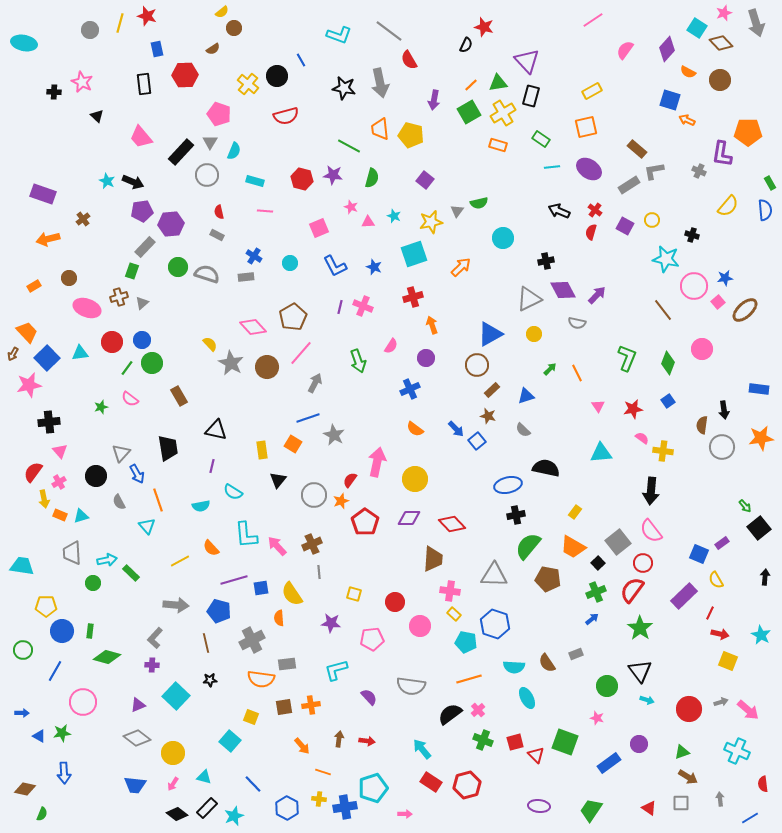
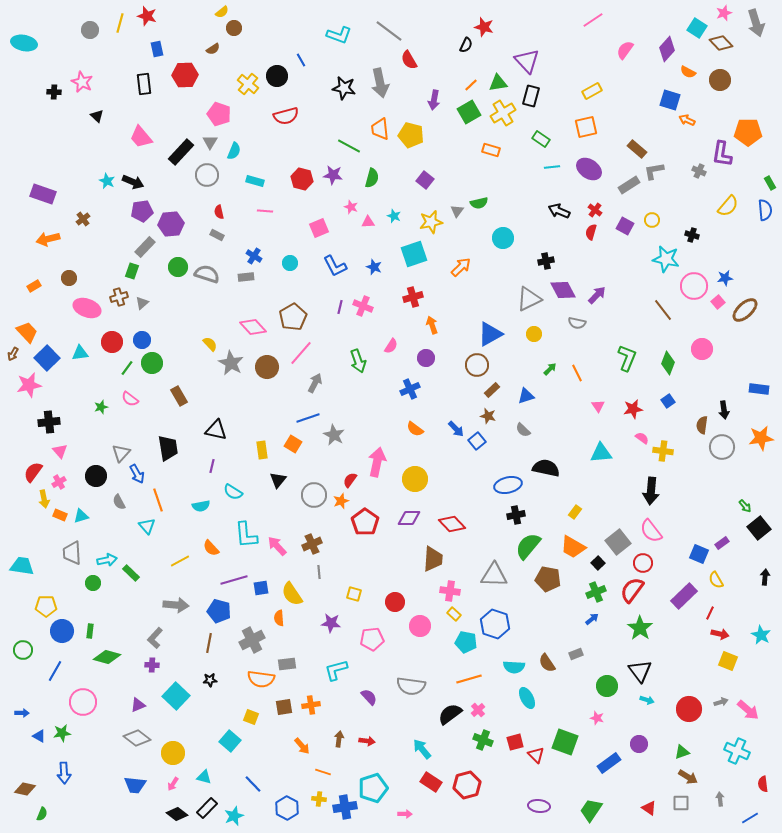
orange rectangle at (498, 145): moved 7 px left, 5 px down
brown line at (206, 643): moved 3 px right; rotated 24 degrees clockwise
